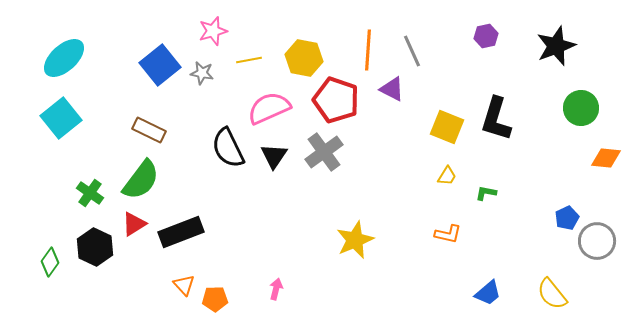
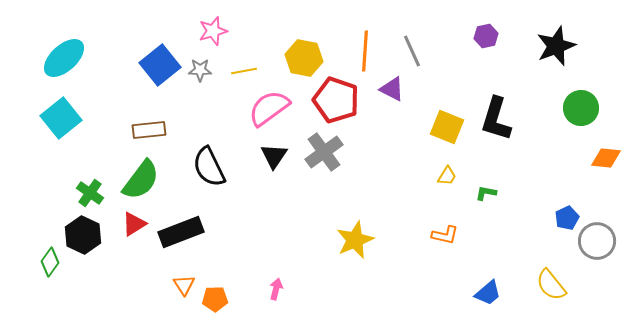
orange line: moved 3 px left, 1 px down
yellow line: moved 5 px left, 11 px down
gray star: moved 2 px left, 3 px up; rotated 10 degrees counterclockwise
pink semicircle: rotated 12 degrees counterclockwise
brown rectangle: rotated 32 degrees counterclockwise
black semicircle: moved 19 px left, 19 px down
orange L-shape: moved 3 px left, 1 px down
black hexagon: moved 12 px left, 12 px up
orange triangle: rotated 10 degrees clockwise
yellow semicircle: moved 1 px left, 9 px up
